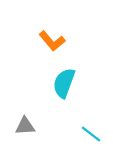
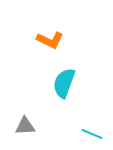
orange L-shape: moved 2 px left, 1 px up; rotated 24 degrees counterclockwise
cyan line: moved 1 px right; rotated 15 degrees counterclockwise
